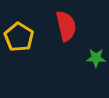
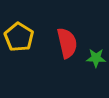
red semicircle: moved 1 px right, 17 px down
